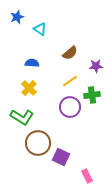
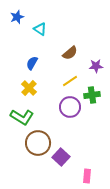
blue semicircle: rotated 64 degrees counterclockwise
purple square: rotated 18 degrees clockwise
pink rectangle: rotated 32 degrees clockwise
